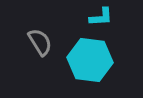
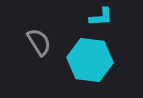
gray semicircle: moved 1 px left
